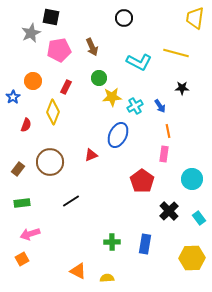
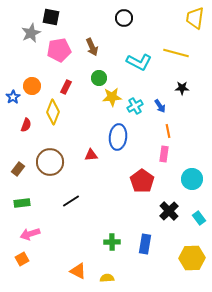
orange circle: moved 1 px left, 5 px down
blue ellipse: moved 2 px down; rotated 20 degrees counterclockwise
red triangle: rotated 16 degrees clockwise
